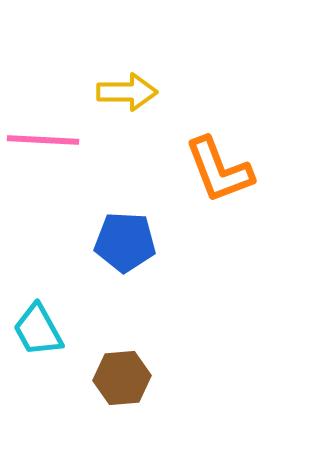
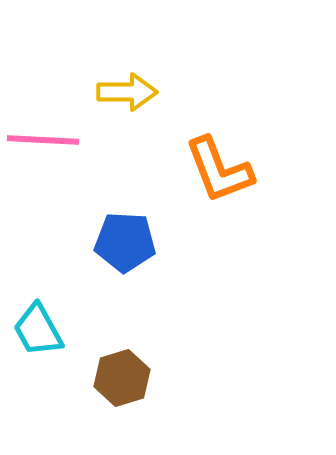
brown hexagon: rotated 12 degrees counterclockwise
